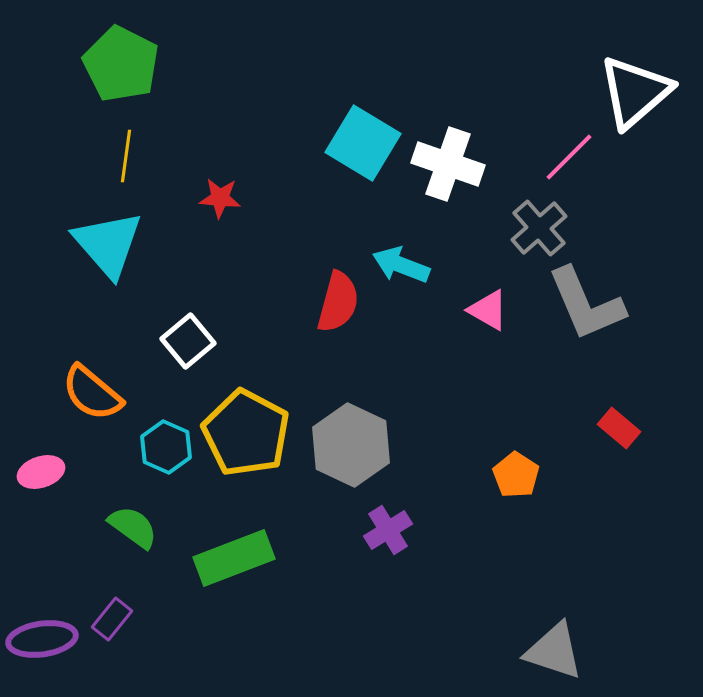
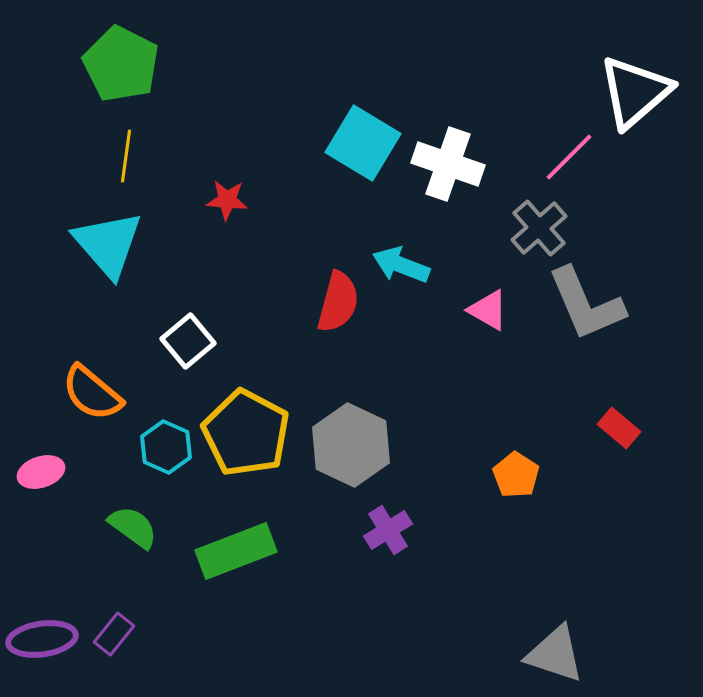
red star: moved 7 px right, 2 px down
green rectangle: moved 2 px right, 7 px up
purple rectangle: moved 2 px right, 15 px down
gray triangle: moved 1 px right, 3 px down
